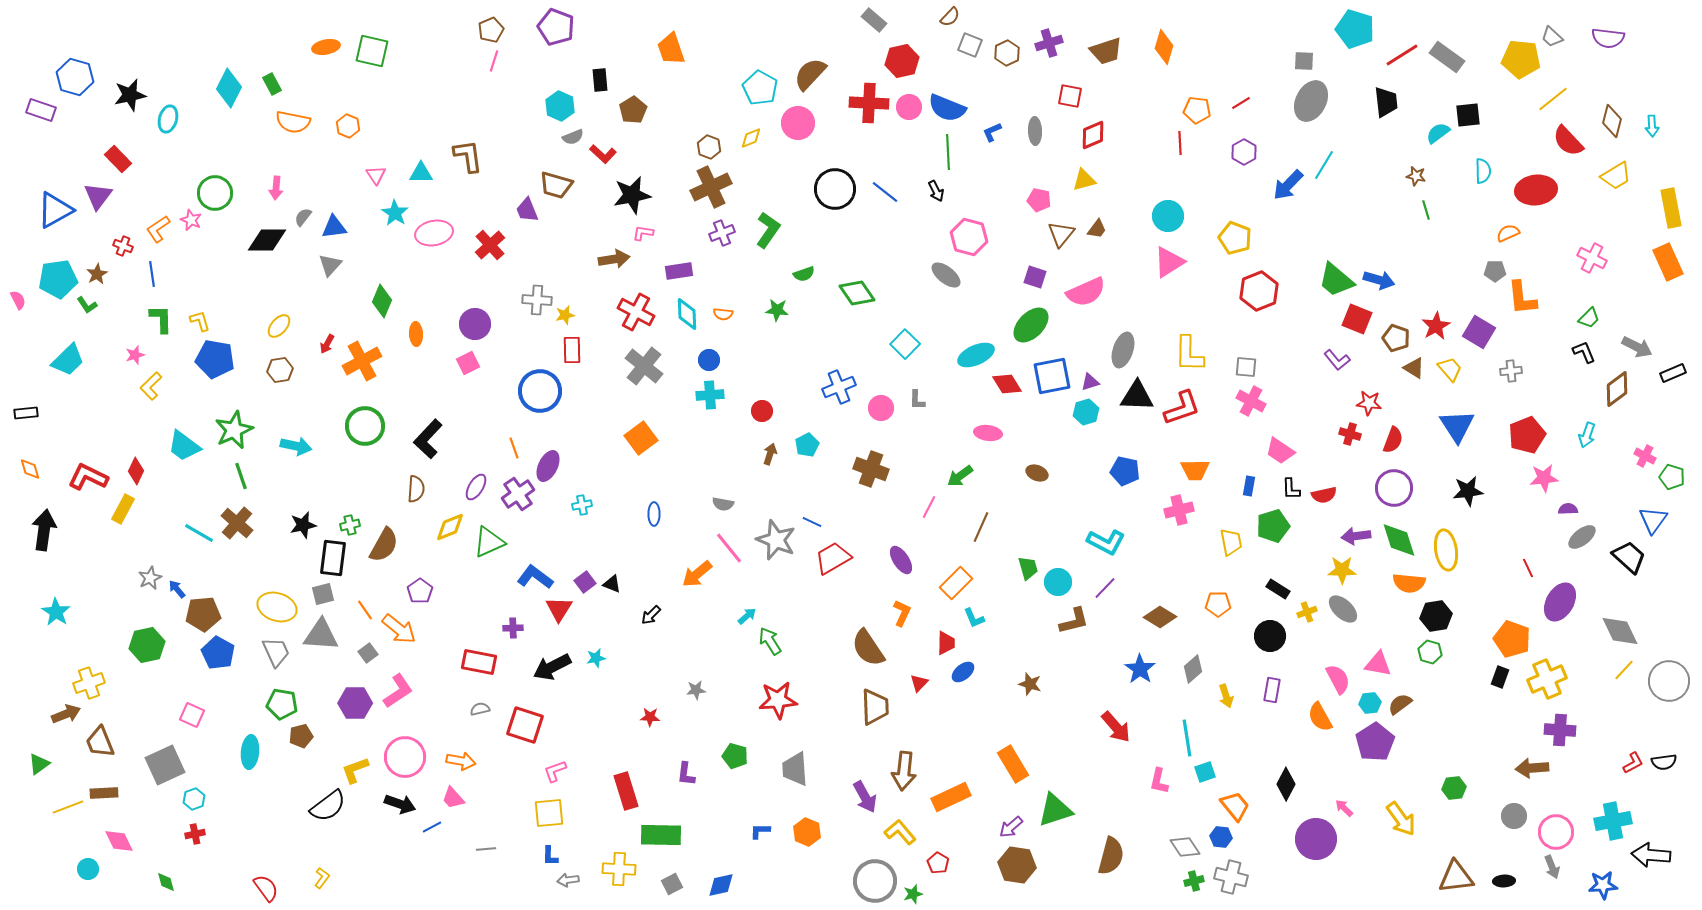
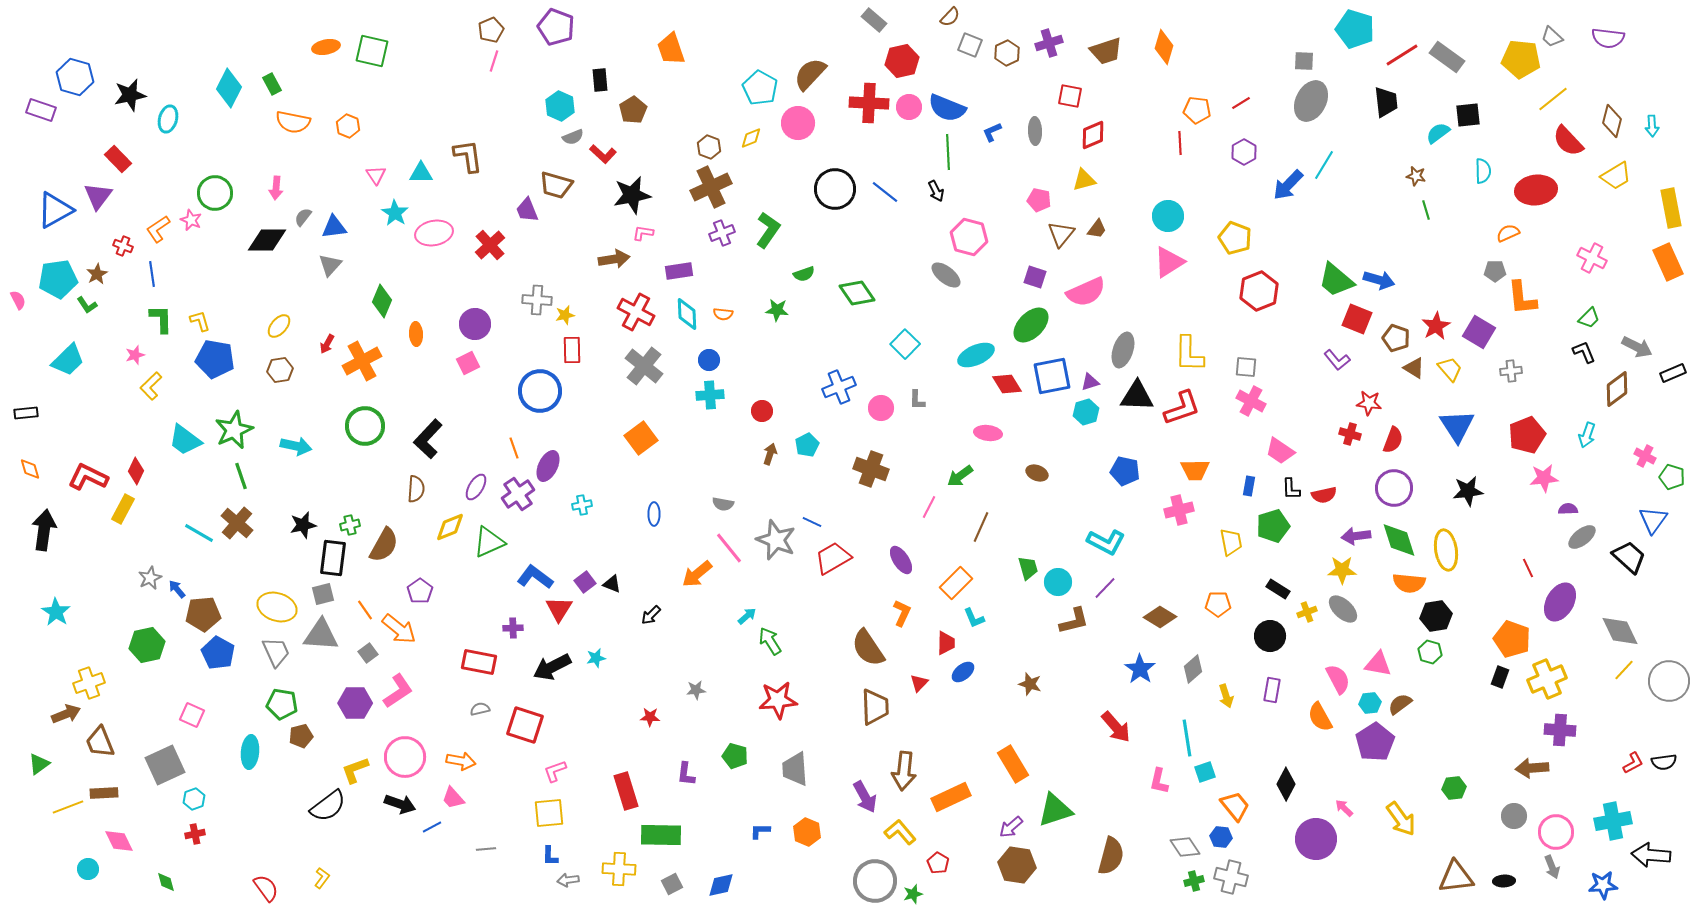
cyan trapezoid at (184, 446): moved 1 px right, 6 px up
